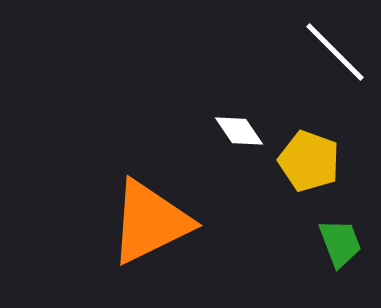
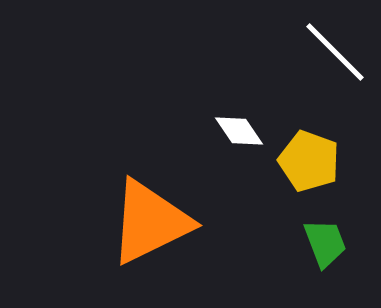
green trapezoid: moved 15 px left
